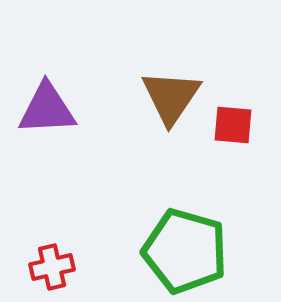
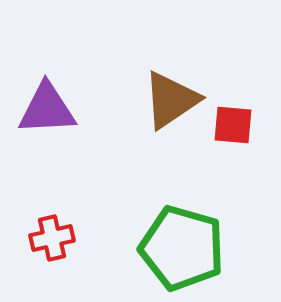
brown triangle: moved 3 px down; rotated 22 degrees clockwise
green pentagon: moved 3 px left, 3 px up
red cross: moved 29 px up
